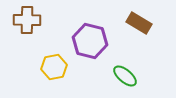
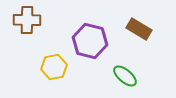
brown rectangle: moved 6 px down
